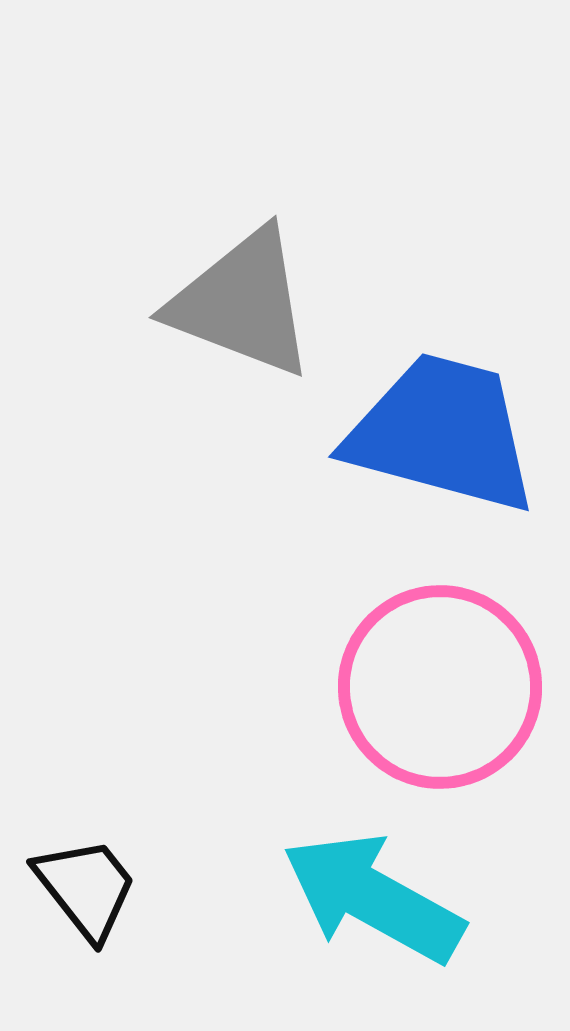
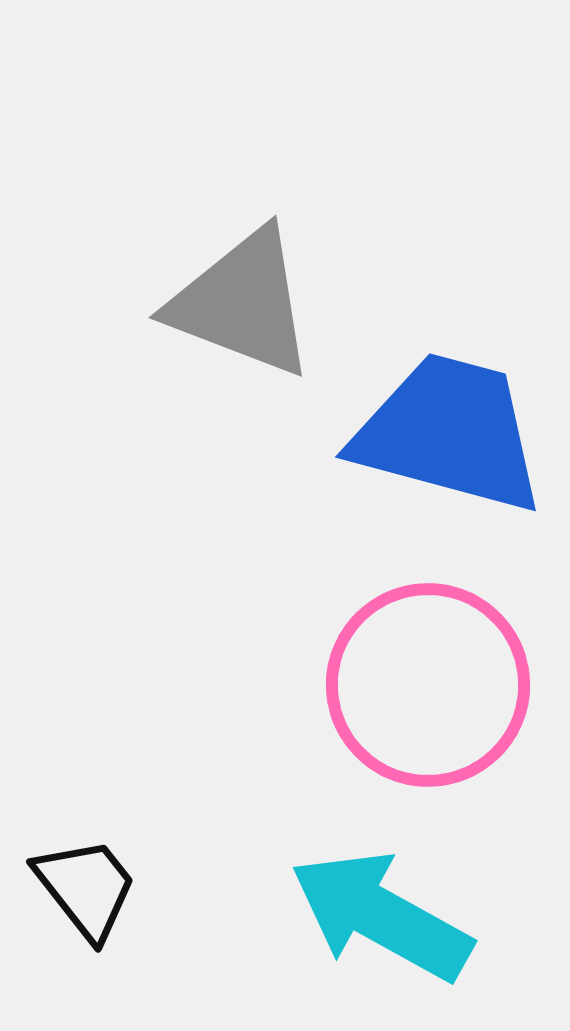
blue trapezoid: moved 7 px right
pink circle: moved 12 px left, 2 px up
cyan arrow: moved 8 px right, 18 px down
